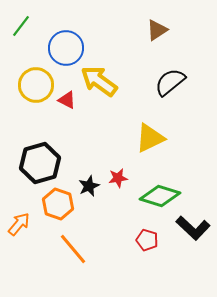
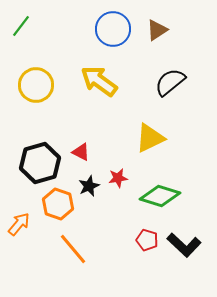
blue circle: moved 47 px right, 19 px up
red triangle: moved 14 px right, 52 px down
black L-shape: moved 9 px left, 17 px down
